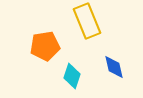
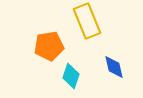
orange pentagon: moved 4 px right
cyan diamond: moved 1 px left
